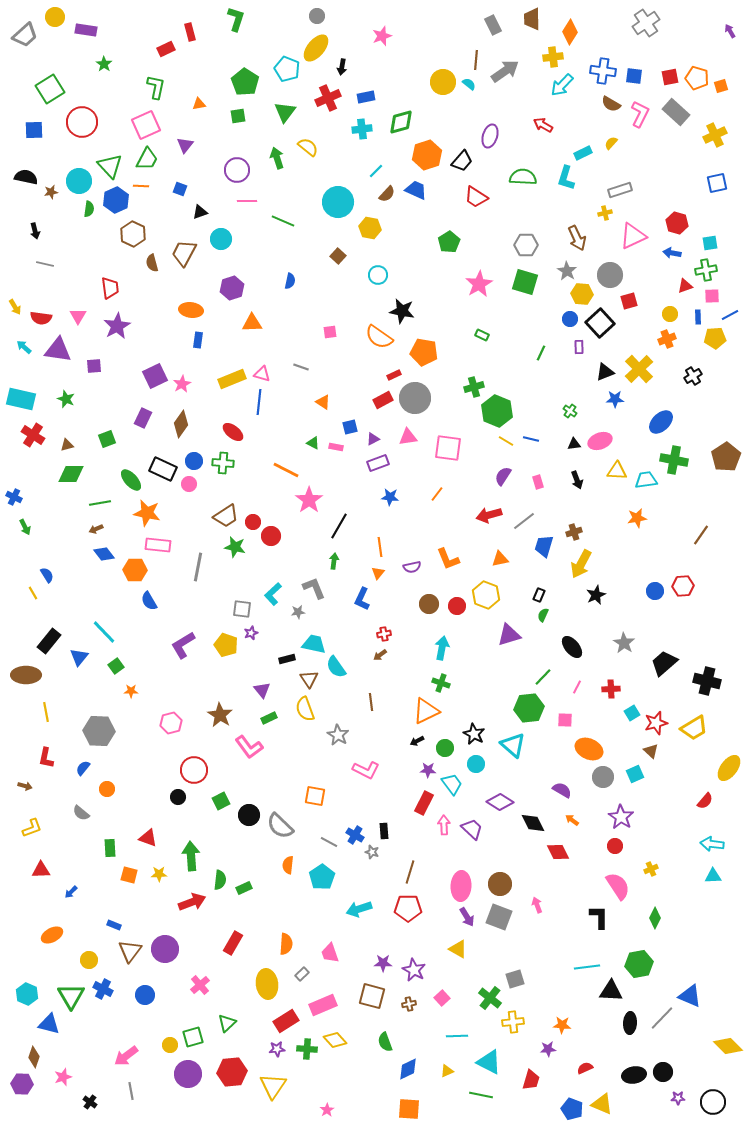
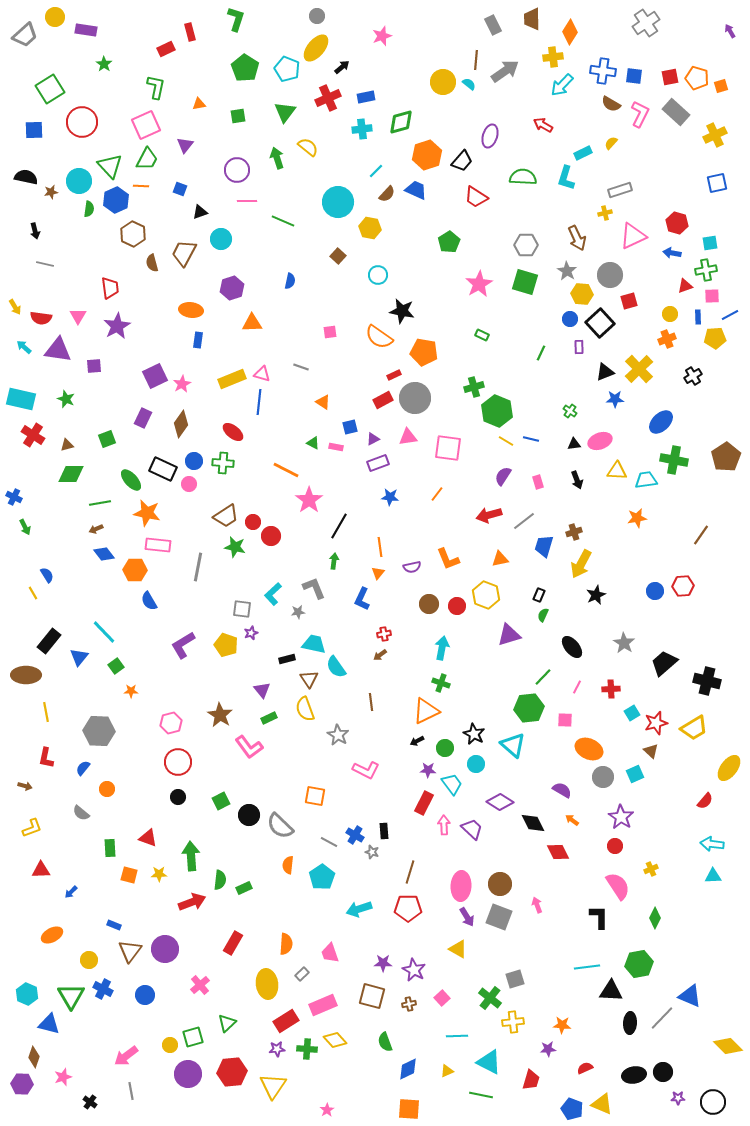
black arrow at (342, 67): rotated 140 degrees counterclockwise
green pentagon at (245, 82): moved 14 px up
red circle at (194, 770): moved 16 px left, 8 px up
